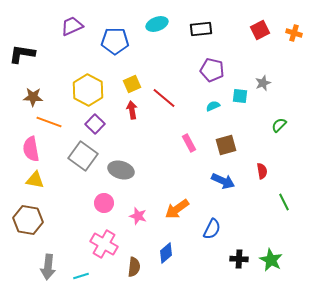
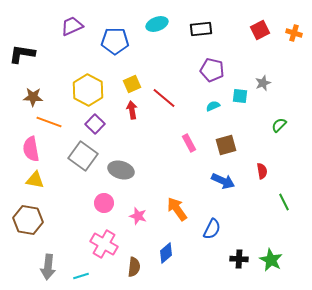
orange arrow: rotated 90 degrees clockwise
